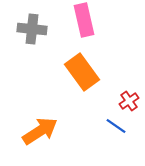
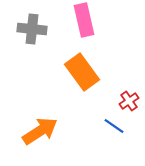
blue line: moved 2 px left
